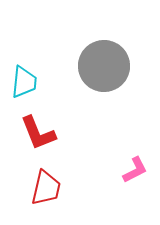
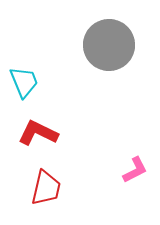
gray circle: moved 5 px right, 21 px up
cyan trapezoid: rotated 28 degrees counterclockwise
red L-shape: rotated 138 degrees clockwise
